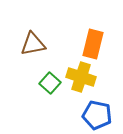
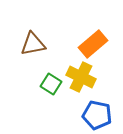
orange rectangle: rotated 36 degrees clockwise
yellow cross: rotated 8 degrees clockwise
green square: moved 1 px right, 1 px down; rotated 10 degrees counterclockwise
